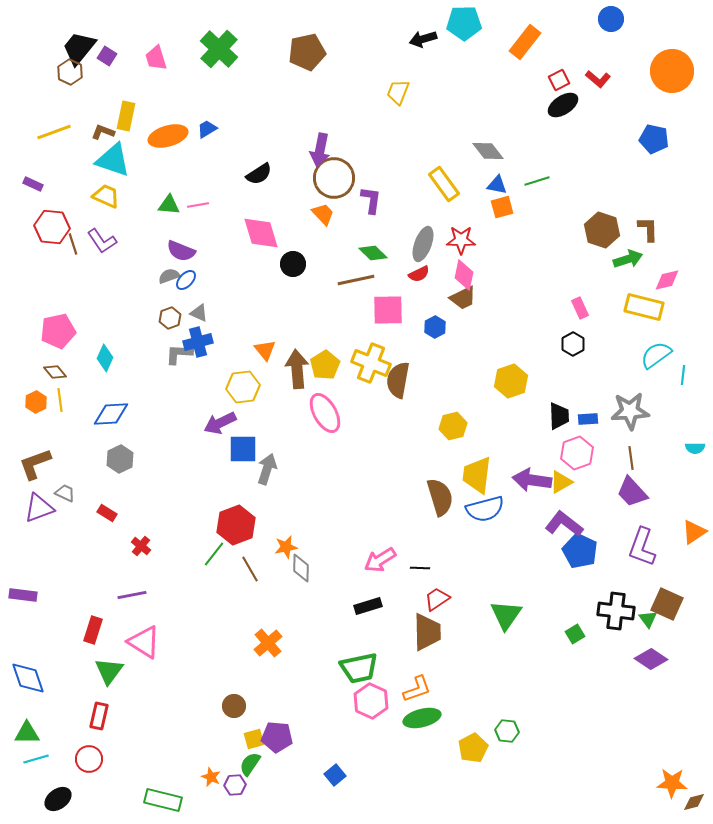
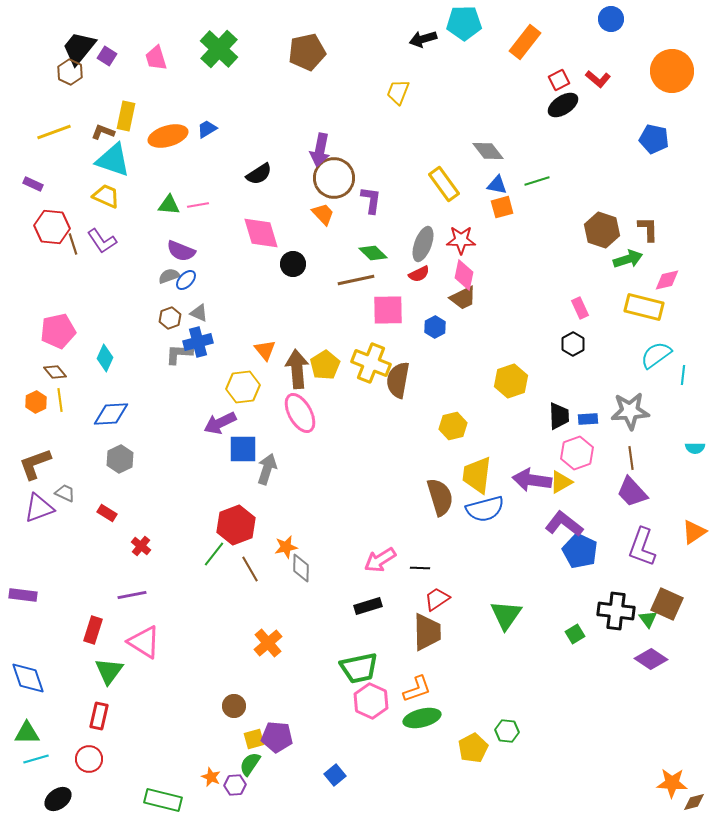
pink ellipse at (325, 413): moved 25 px left
